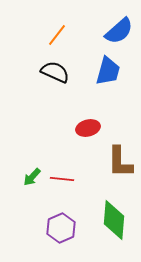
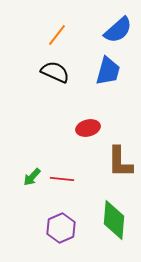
blue semicircle: moved 1 px left, 1 px up
